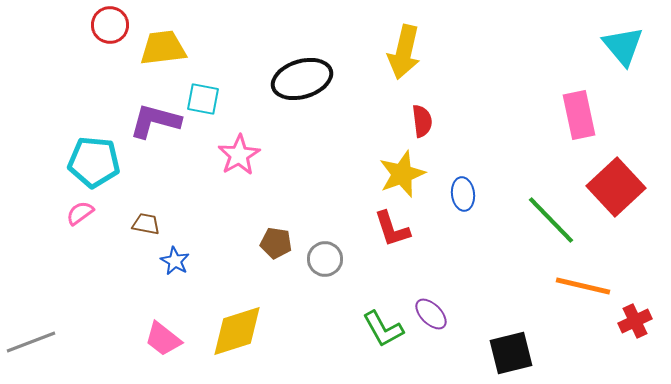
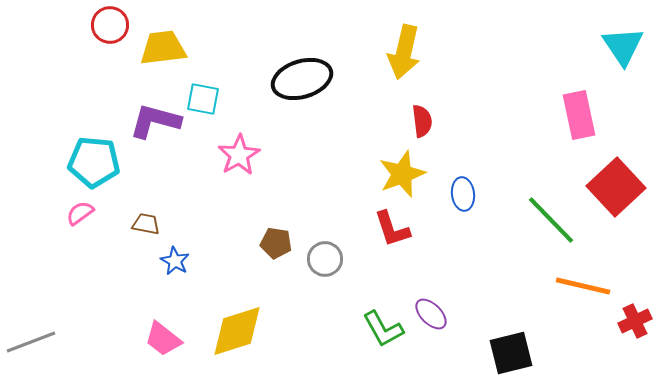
cyan triangle: rotated 6 degrees clockwise
